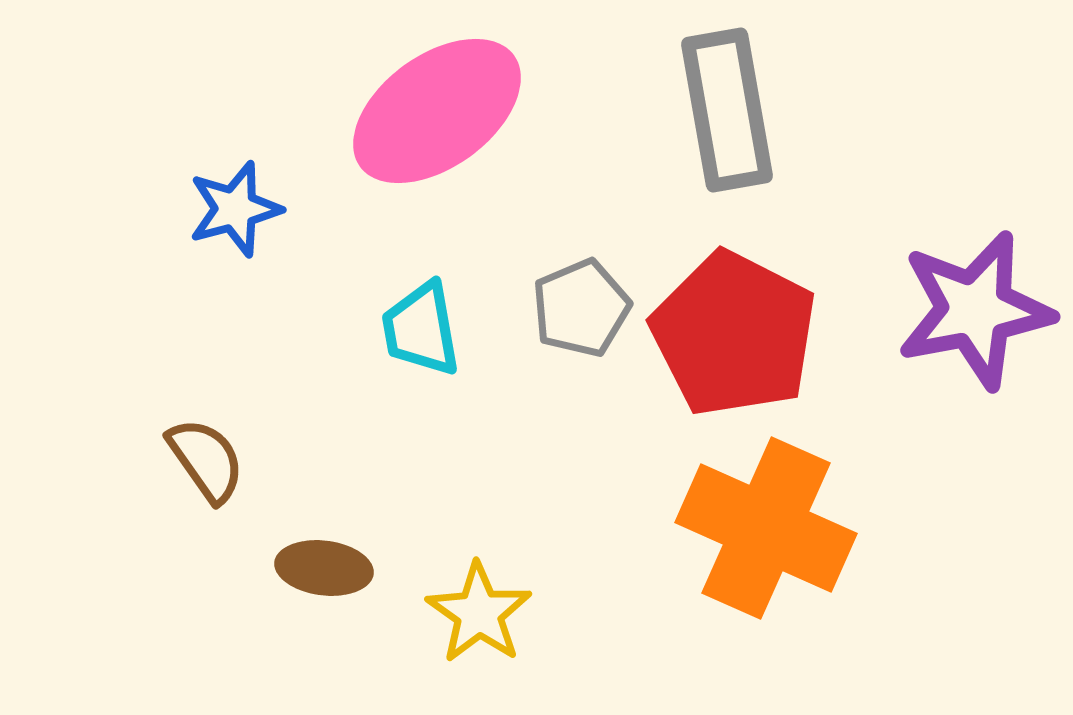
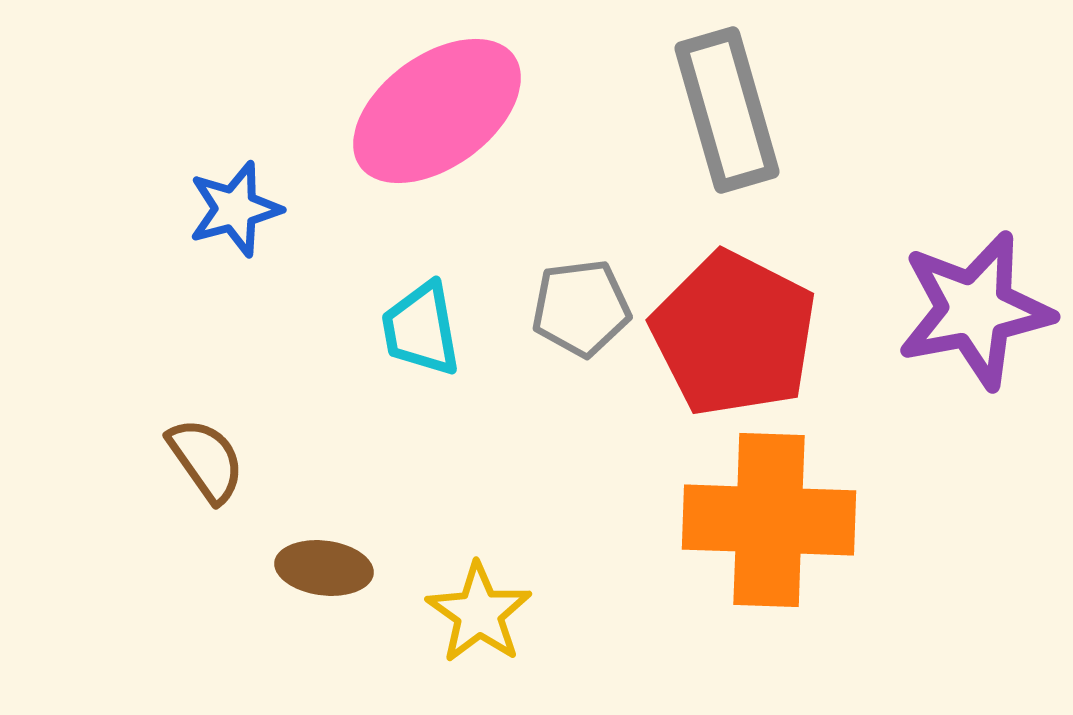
gray rectangle: rotated 6 degrees counterclockwise
gray pentagon: rotated 16 degrees clockwise
orange cross: moved 3 px right, 8 px up; rotated 22 degrees counterclockwise
